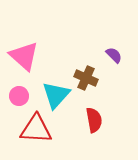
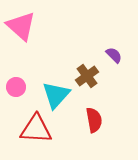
pink triangle: moved 3 px left, 30 px up
brown cross: moved 1 px right, 2 px up; rotated 30 degrees clockwise
pink circle: moved 3 px left, 9 px up
